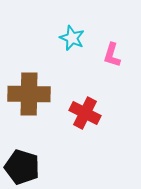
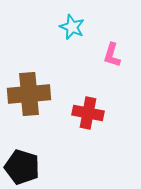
cyan star: moved 11 px up
brown cross: rotated 6 degrees counterclockwise
red cross: moved 3 px right; rotated 16 degrees counterclockwise
